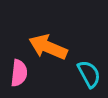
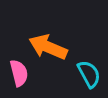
pink semicircle: rotated 20 degrees counterclockwise
